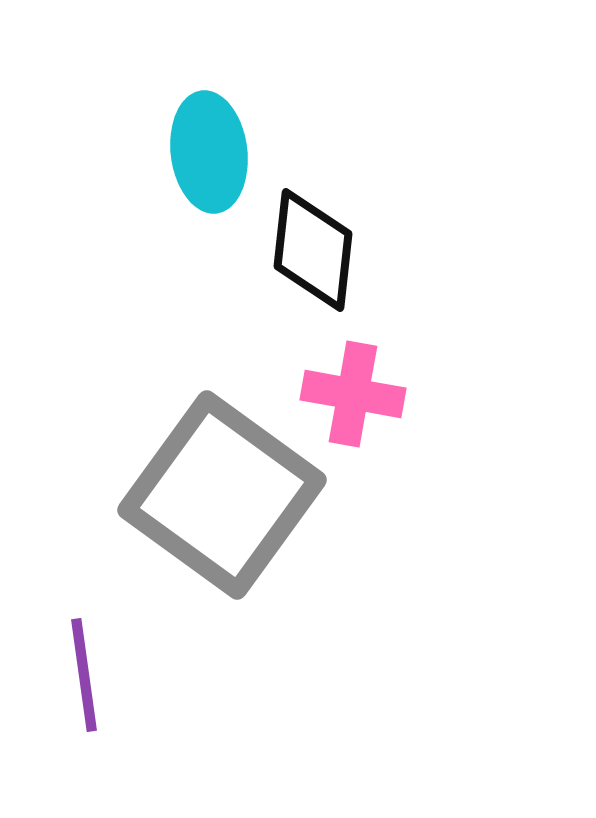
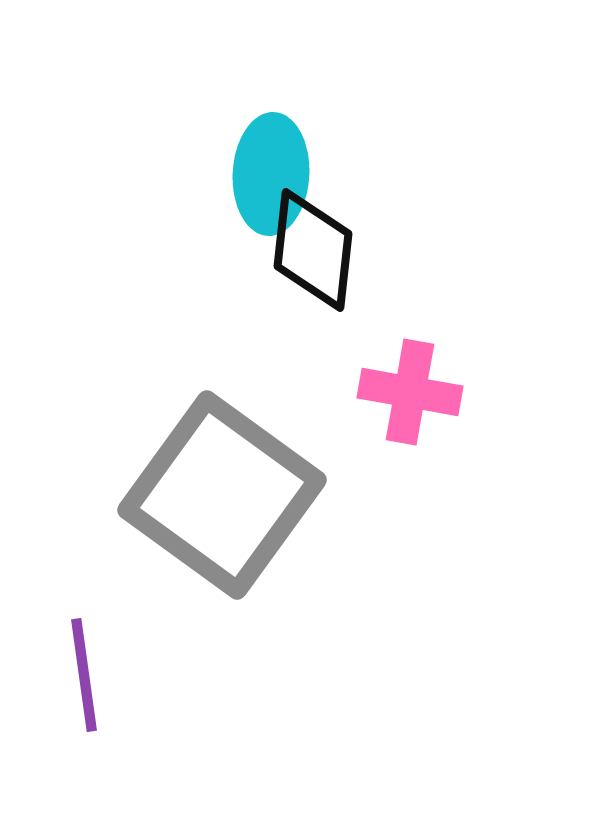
cyan ellipse: moved 62 px right, 22 px down; rotated 10 degrees clockwise
pink cross: moved 57 px right, 2 px up
